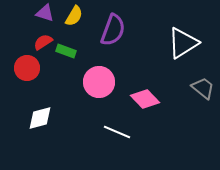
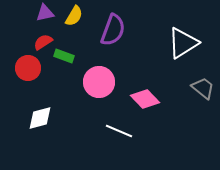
purple triangle: rotated 30 degrees counterclockwise
green rectangle: moved 2 px left, 5 px down
red circle: moved 1 px right
white line: moved 2 px right, 1 px up
